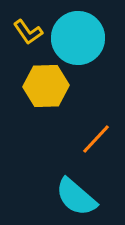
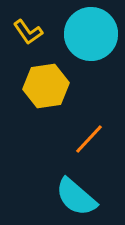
cyan circle: moved 13 px right, 4 px up
yellow hexagon: rotated 6 degrees counterclockwise
orange line: moved 7 px left
